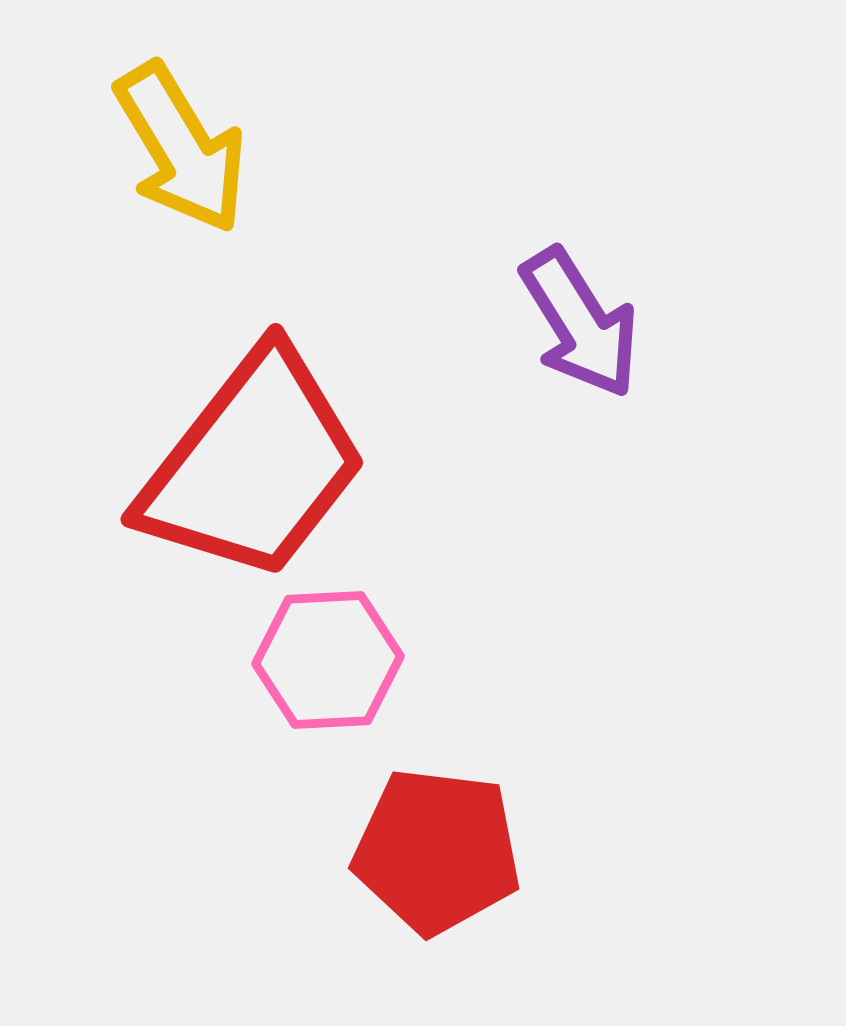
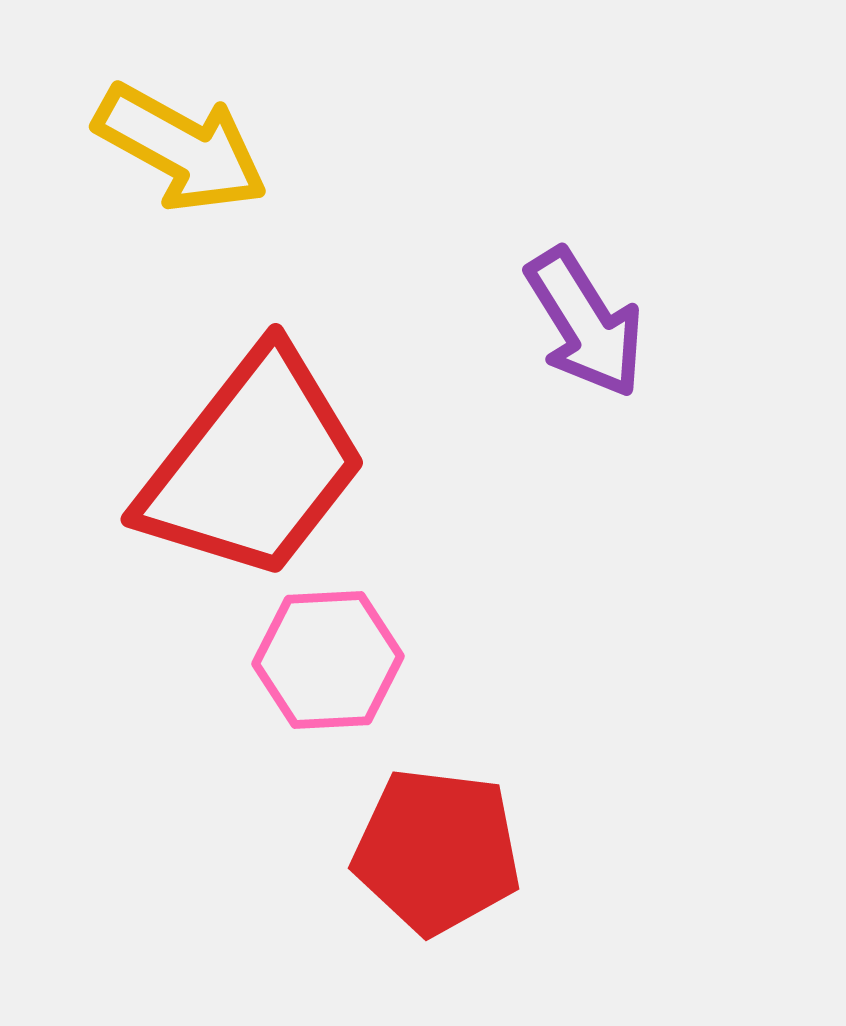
yellow arrow: rotated 30 degrees counterclockwise
purple arrow: moved 5 px right
